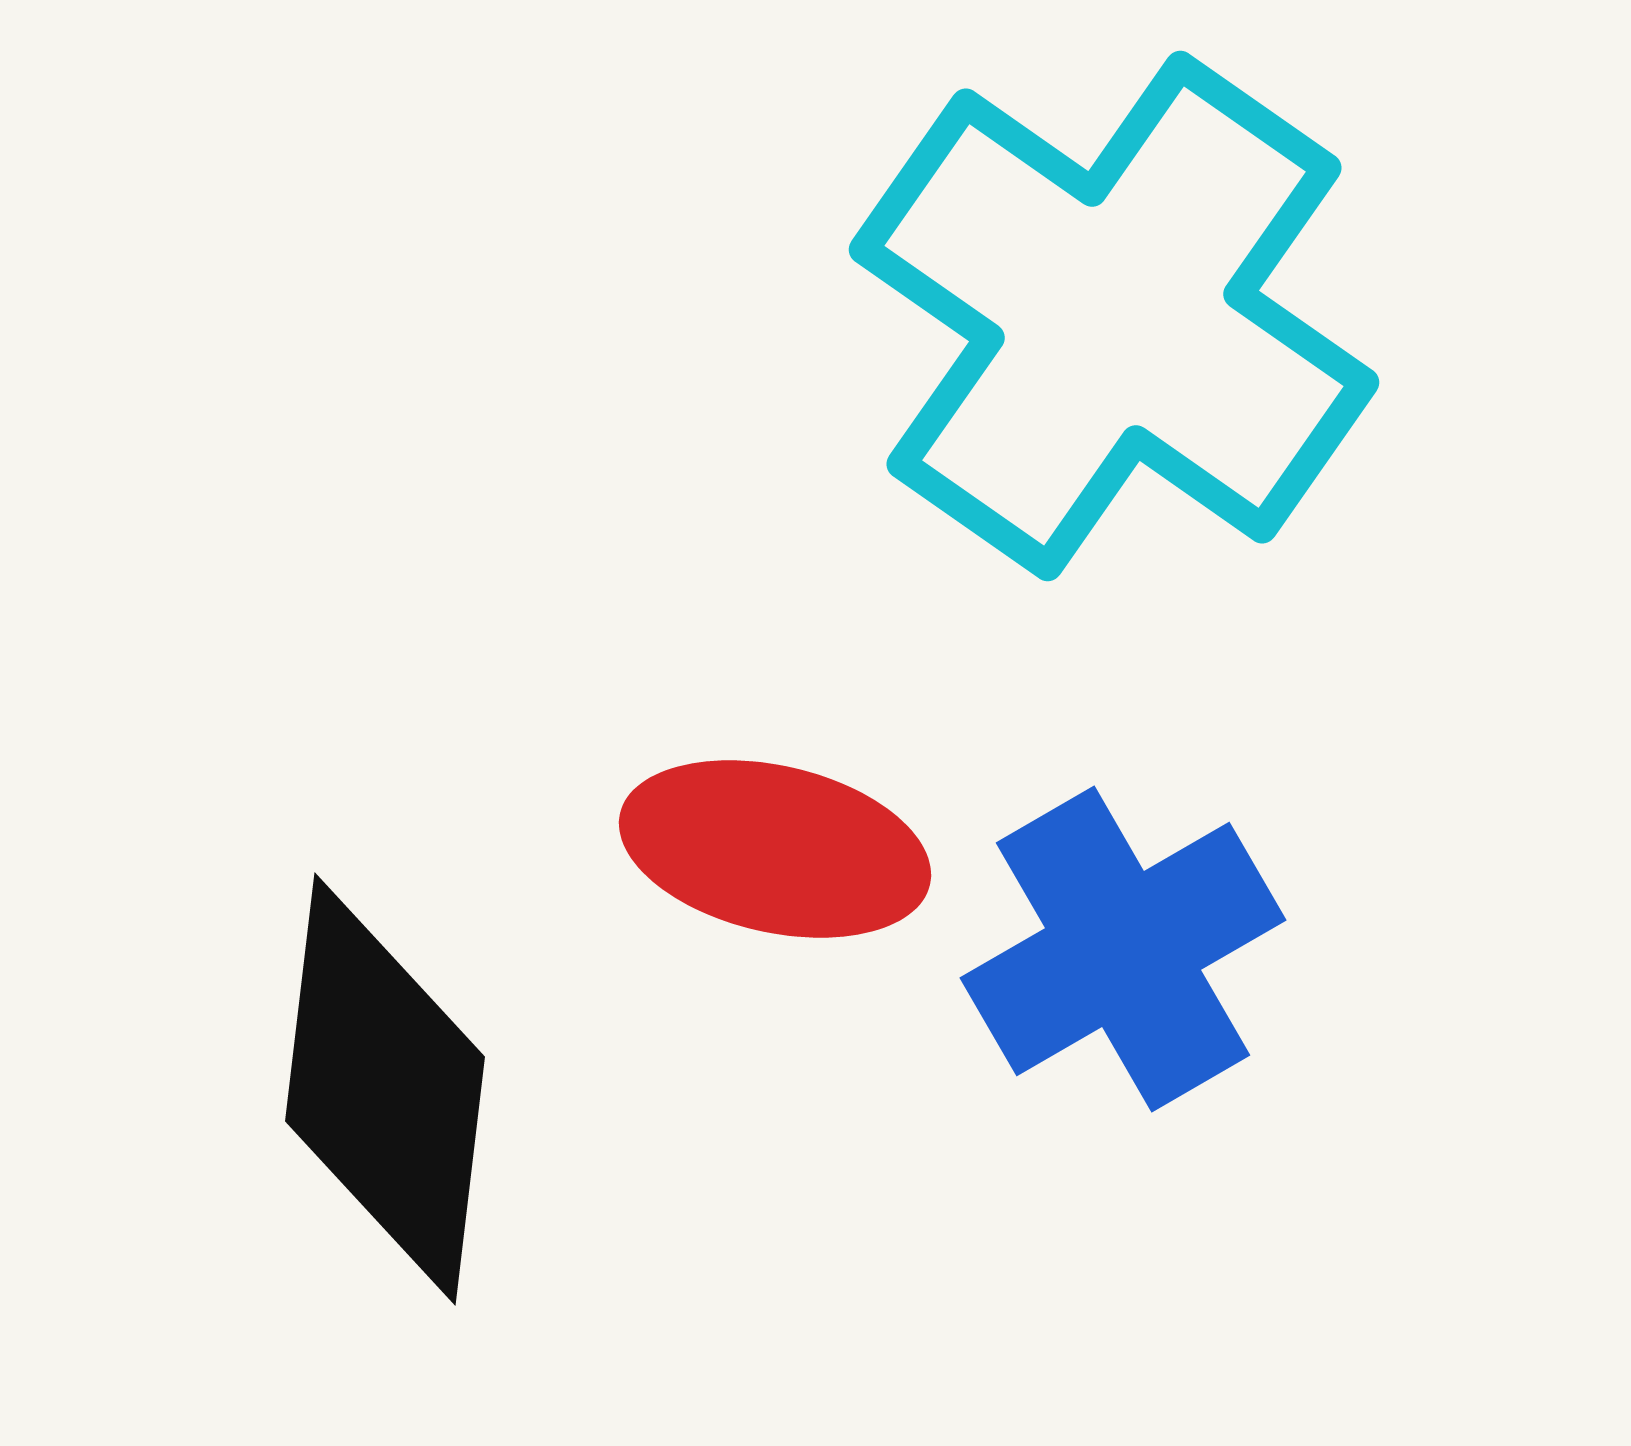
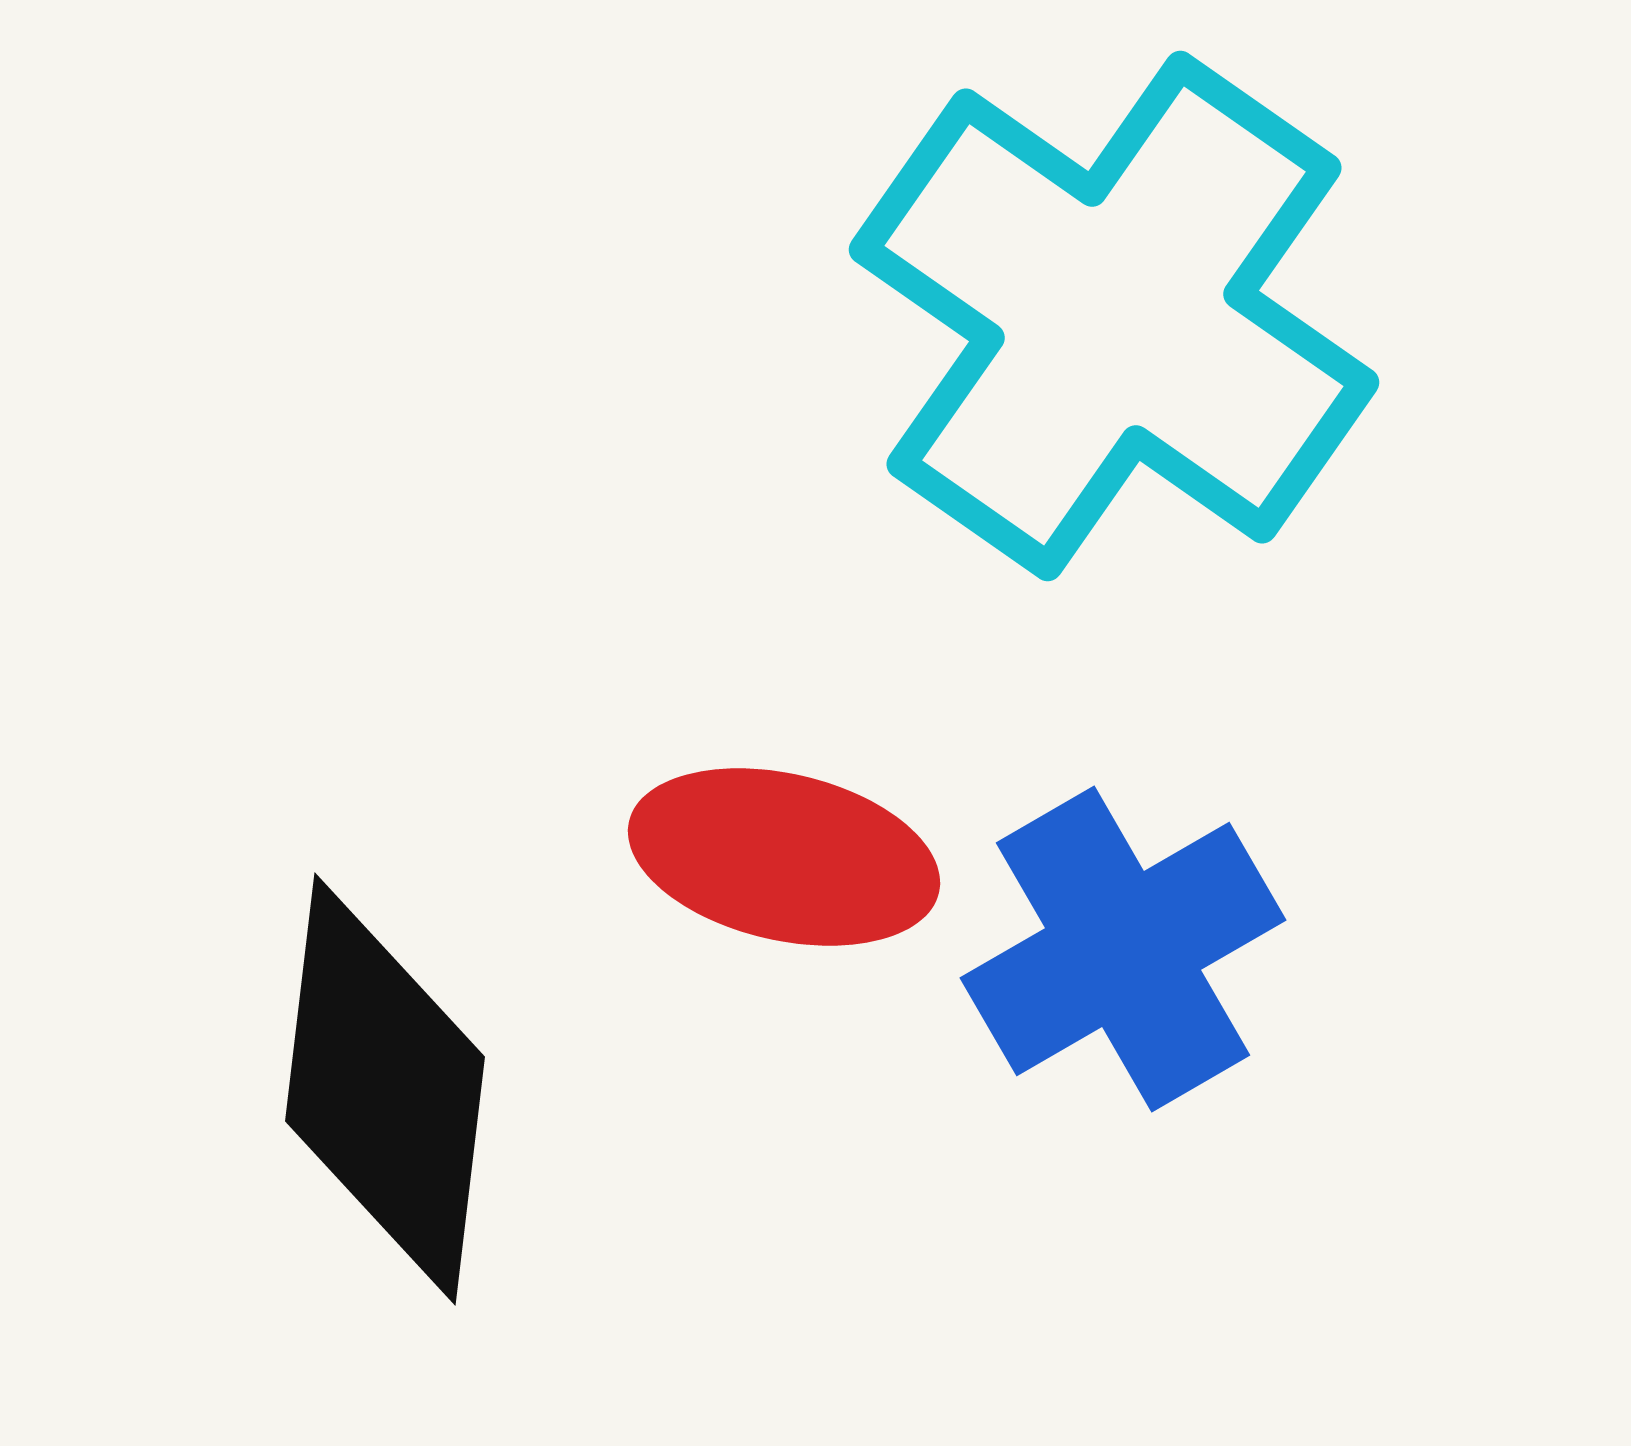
red ellipse: moved 9 px right, 8 px down
